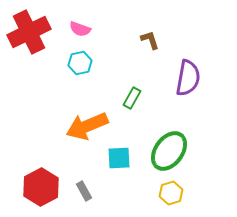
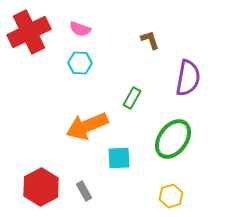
cyan hexagon: rotated 15 degrees clockwise
green ellipse: moved 4 px right, 12 px up
yellow hexagon: moved 3 px down
